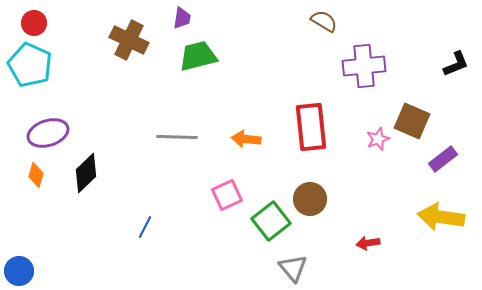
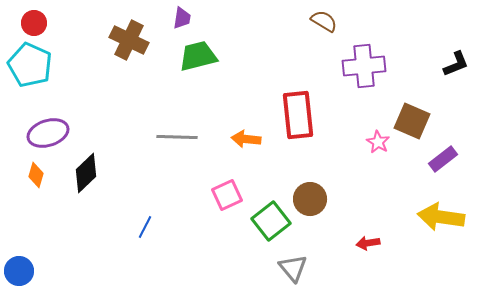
red rectangle: moved 13 px left, 12 px up
pink star: moved 3 px down; rotated 20 degrees counterclockwise
